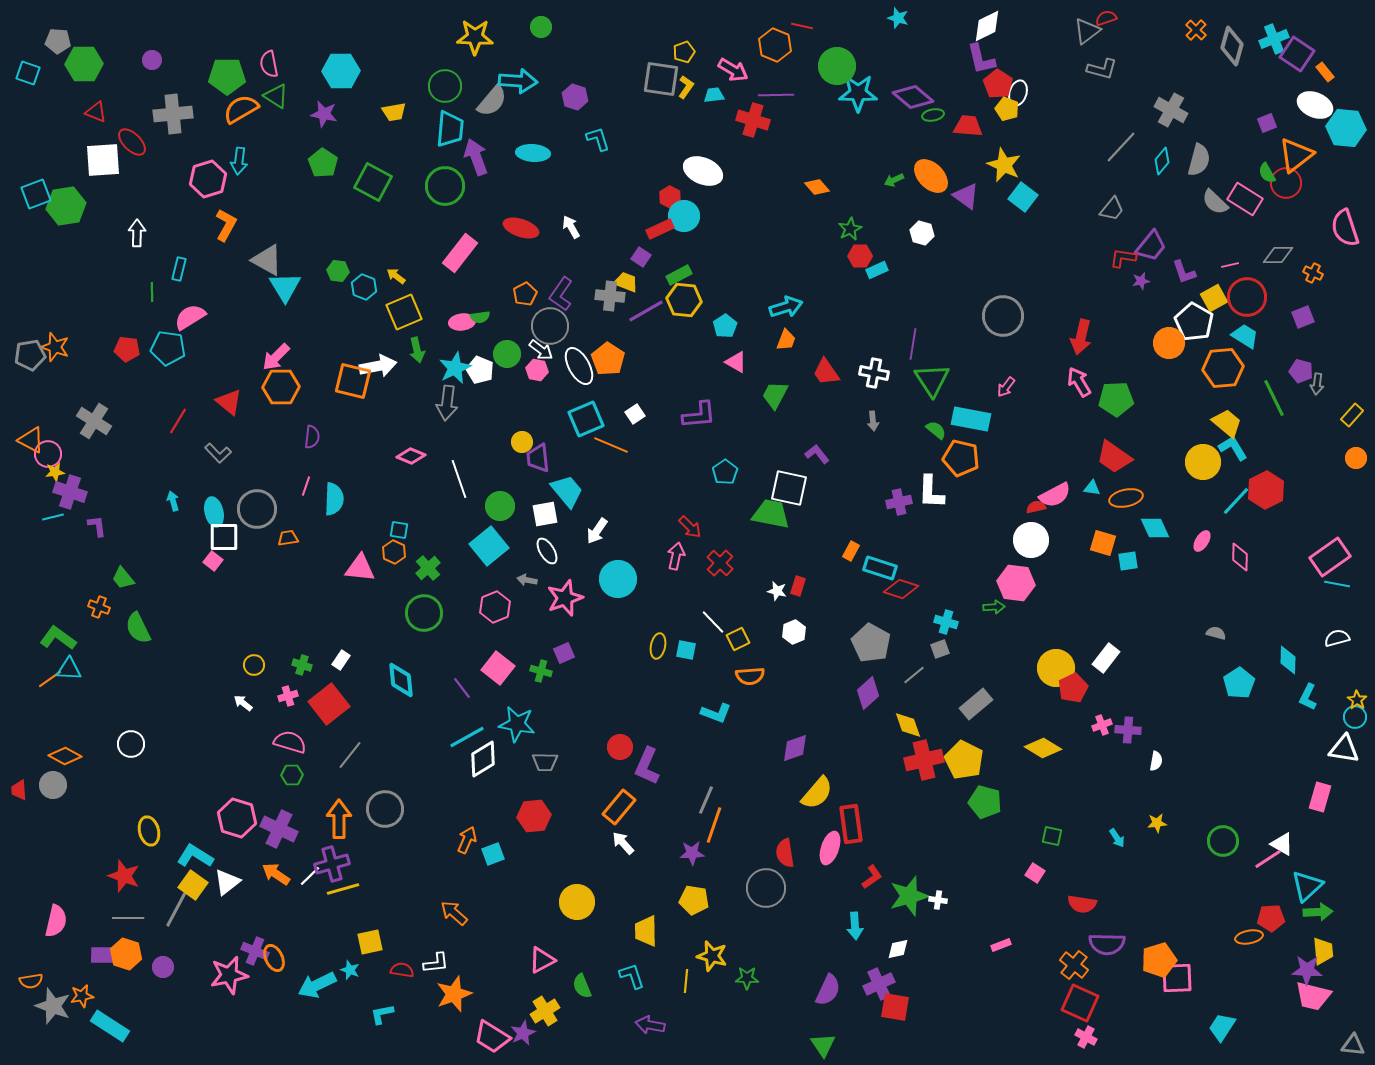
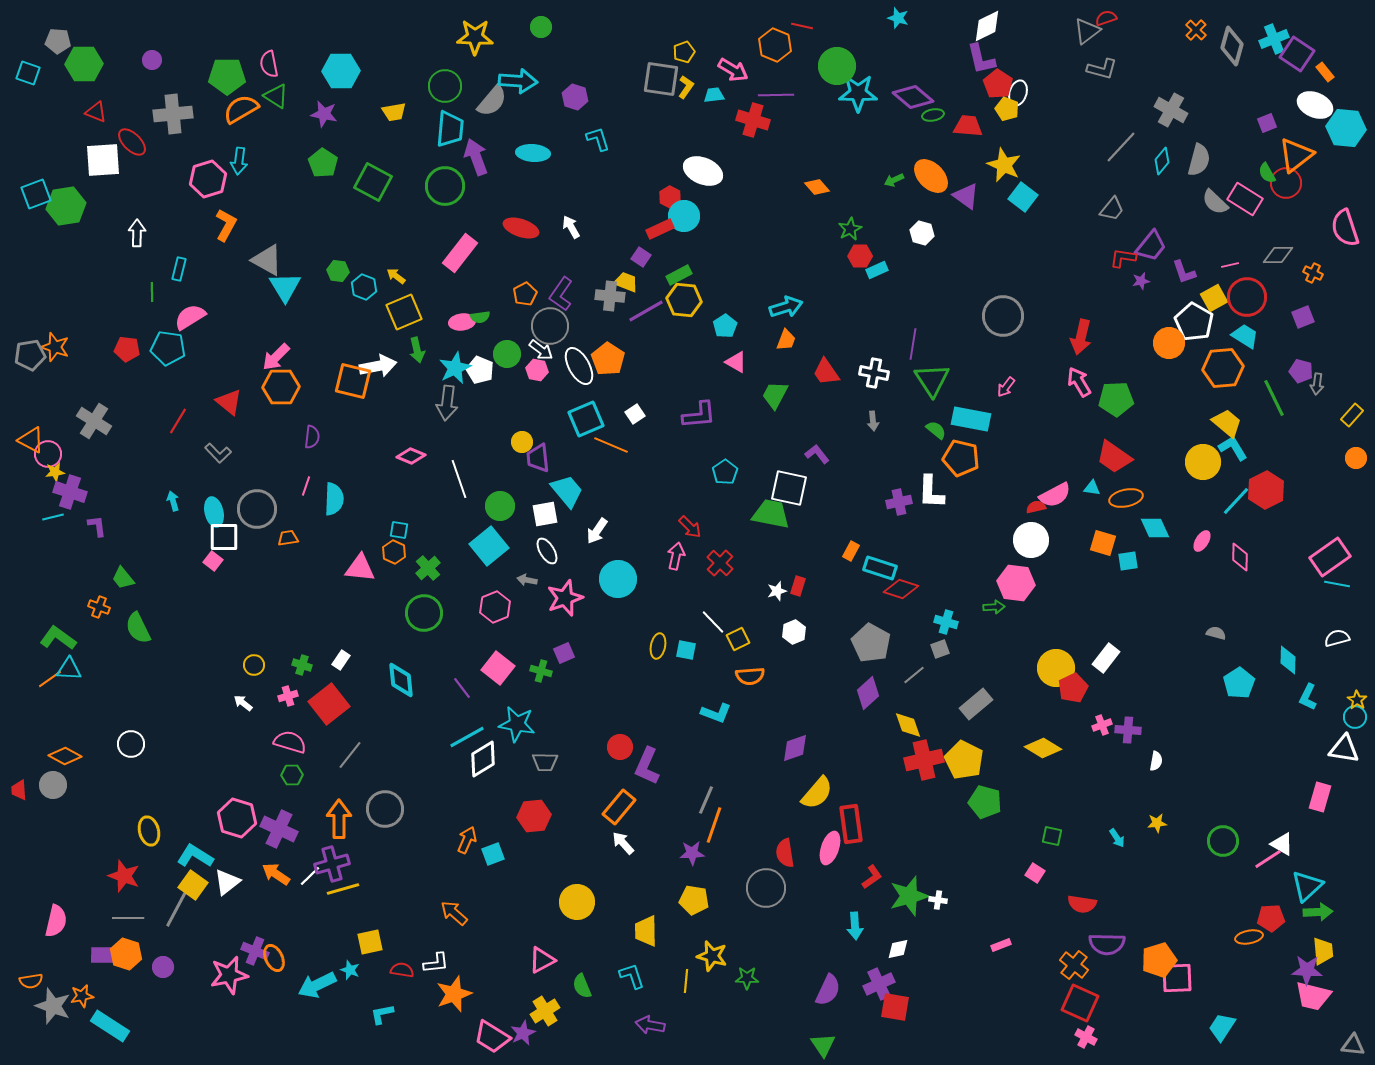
white star at (777, 591): rotated 30 degrees counterclockwise
